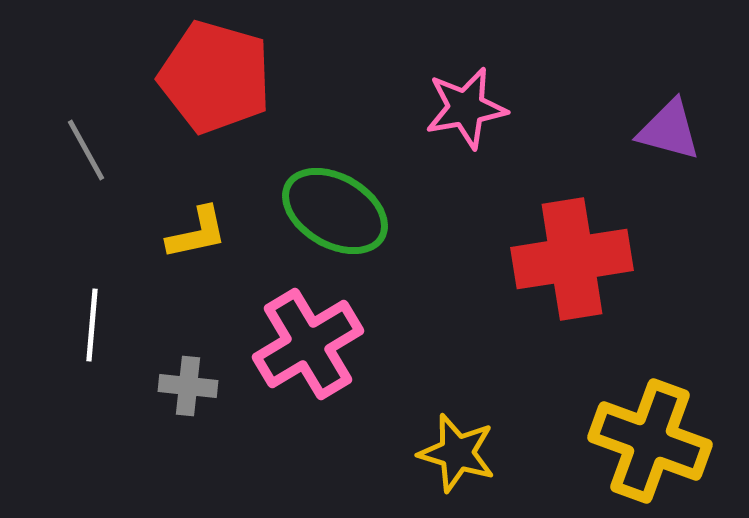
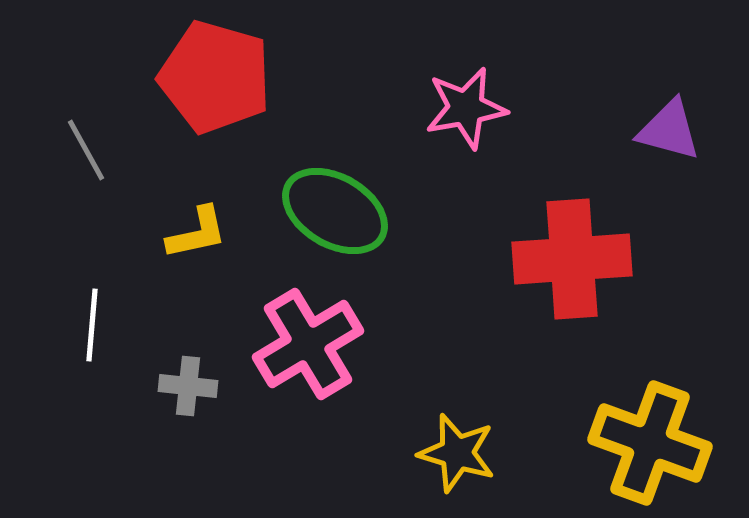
red cross: rotated 5 degrees clockwise
yellow cross: moved 2 px down
